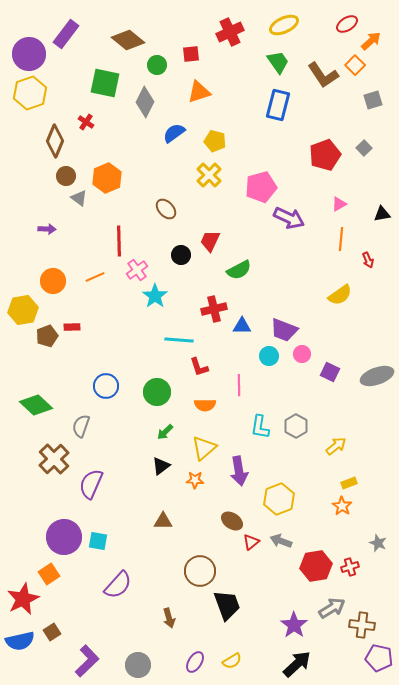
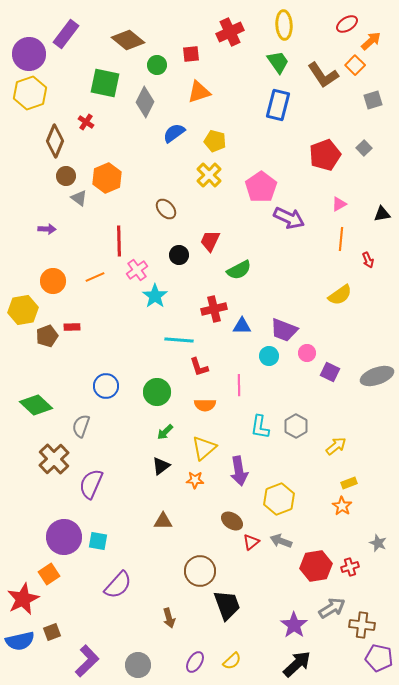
yellow ellipse at (284, 25): rotated 68 degrees counterclockwise
pink pentagon at (261, 187): rotated 20 degrees counterclockwise
black circle at (181, 255): moved 2 px left
pink circle at (302, 354): moved 5 px right, 1 px up
brown square at (52, 632): rotated 12 degrees clockwise
yellow semicircle at (232, 661): rotated 12 degrees counterclockwise
